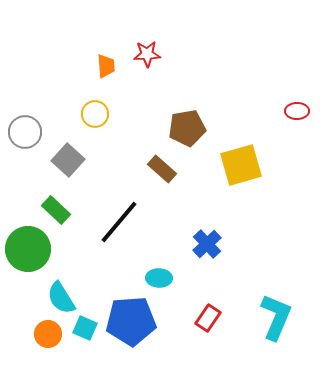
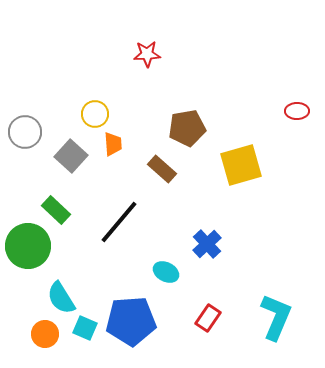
orange trapezoid: moved 7 px right, 78 px down
gray square: moved 3 px right, 4 px up
green circle: moved 3 px up
cyan ellipse: moved 7 px right, 6 px up; rotated 25 degrees clockwise
orange circle: moved 3 px left
